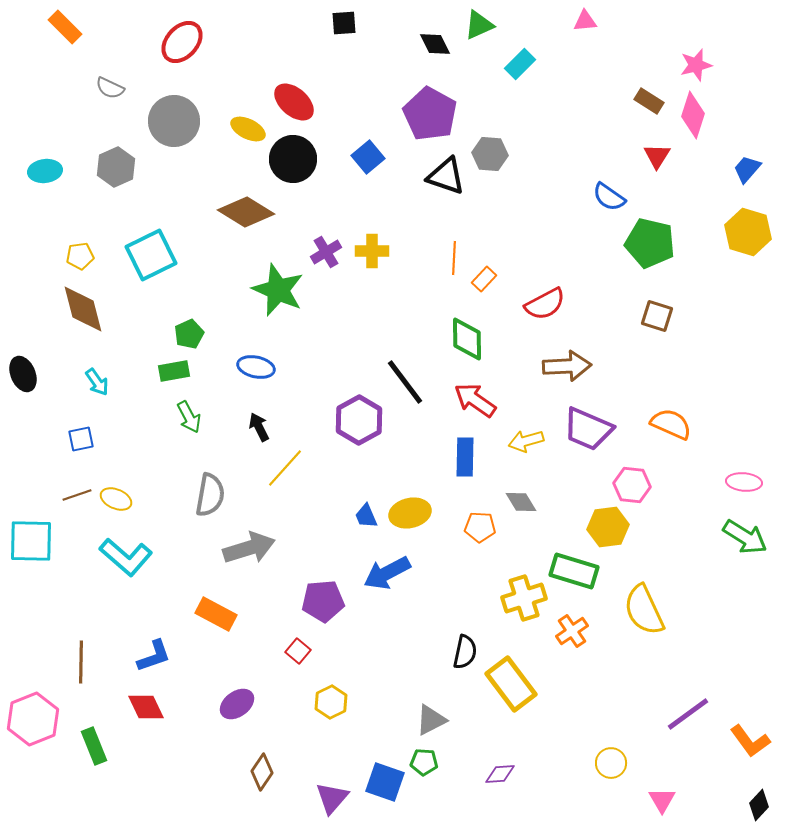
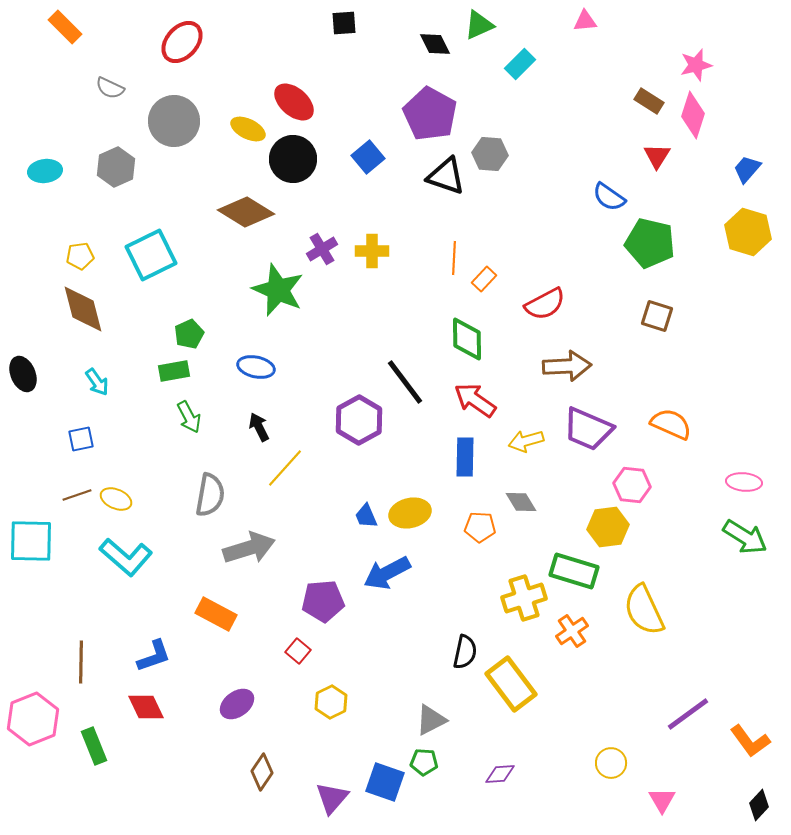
purple cross at (326, 252): moved 4 px left, 3 px up
